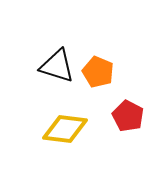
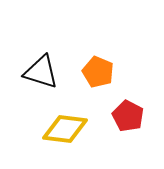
black triangle: moved 16 px left, 6 px down
